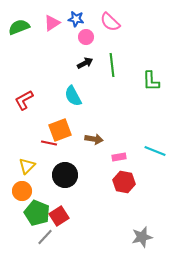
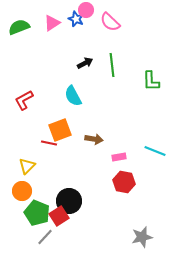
blue star: rotated 14 degrees clockwise
pink circle: moved 27 px up
black circle: moved 4 px right, 26 px down
